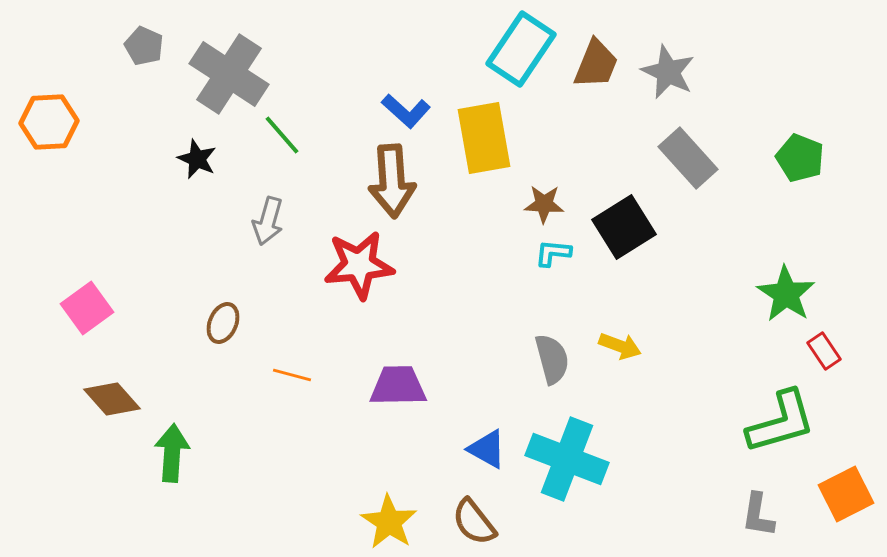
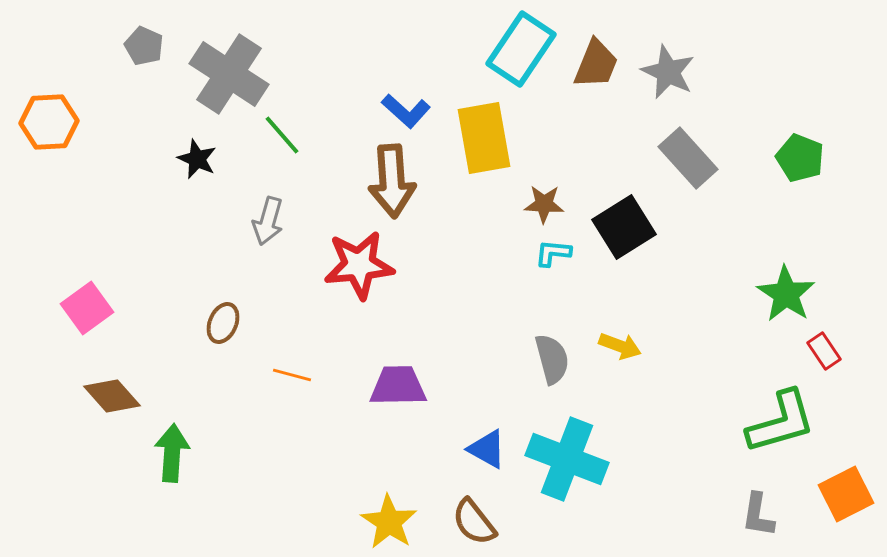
brown diamond: moved 3 px up
